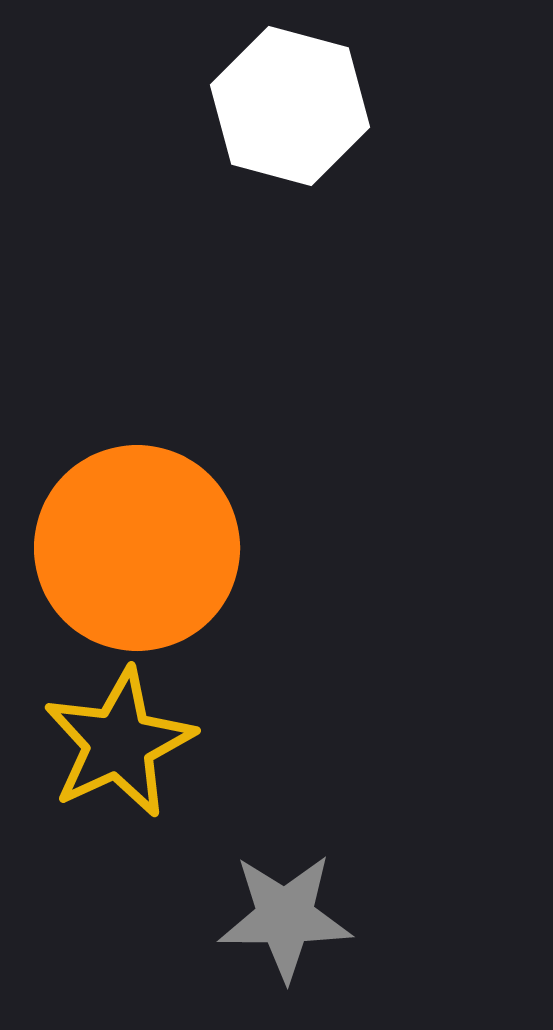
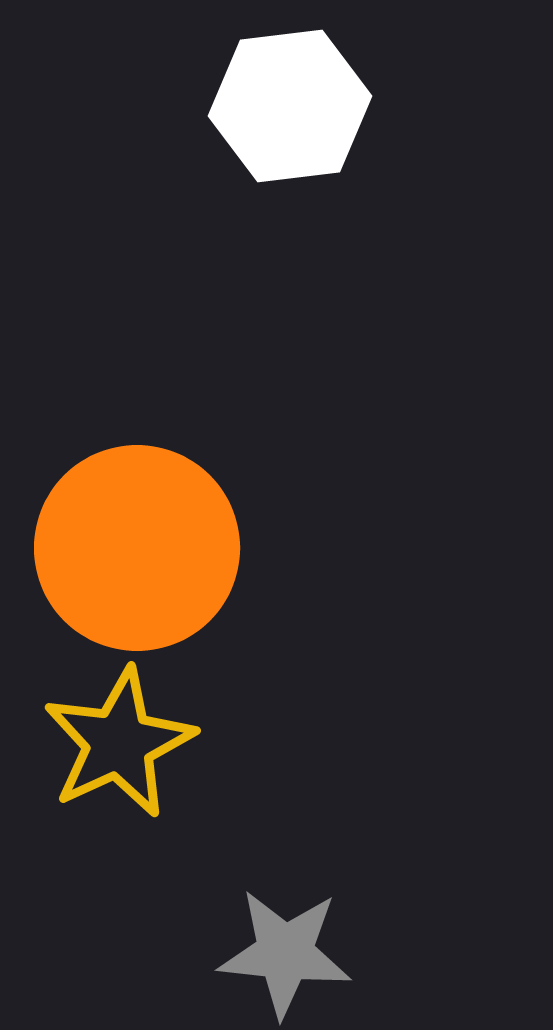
white hexagon: rotated 22 degrees counterclockwise
gray star: moved 36 px down; rotated 6 degrees clockwise
